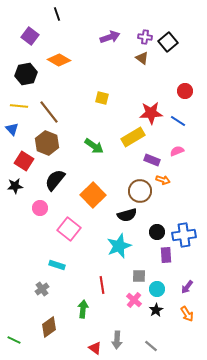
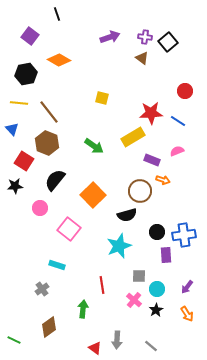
yellow line at (19, 106): moved 3 px up
